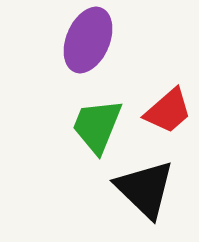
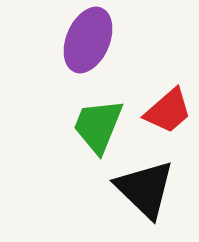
green trapezoid: moved 1 px right
